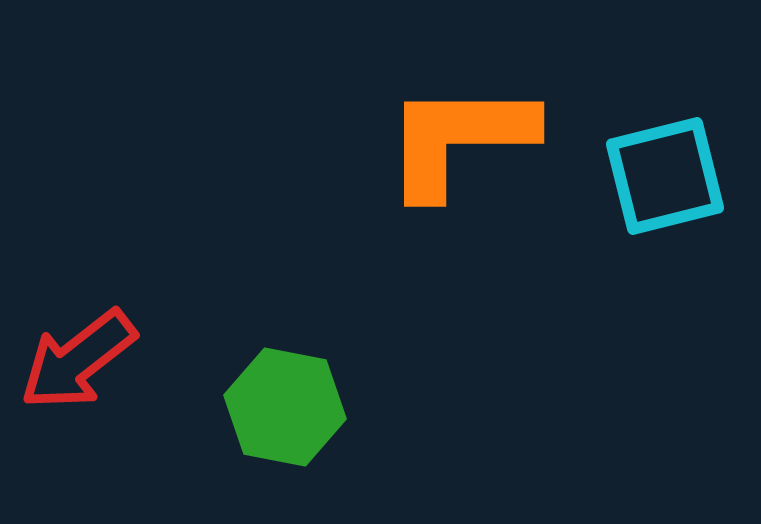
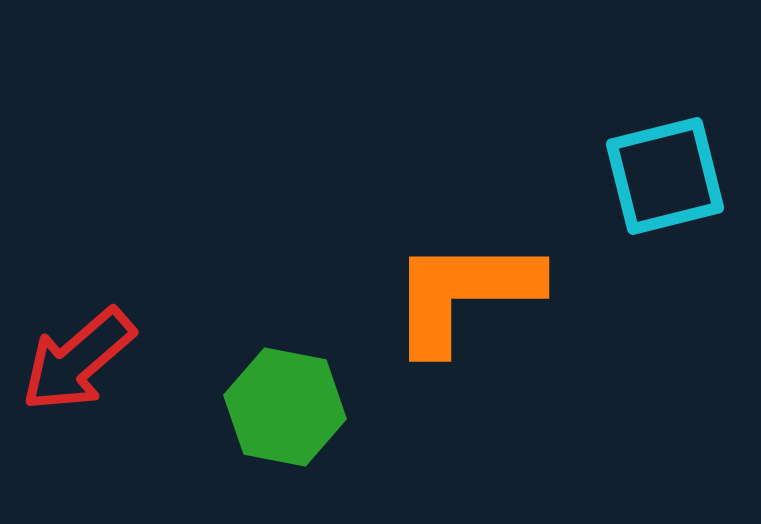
orange L-shape: moved 5 px right, 155 px down
red arrow: rotated 3 degrees counterclockwise
